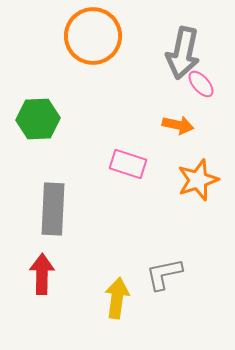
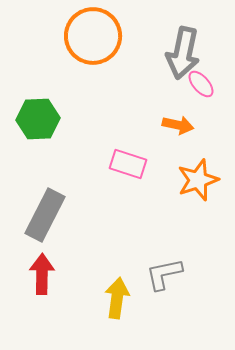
gray rectangle: moved 8 px left, 6 px down; rotated 24 degrees clockwise
